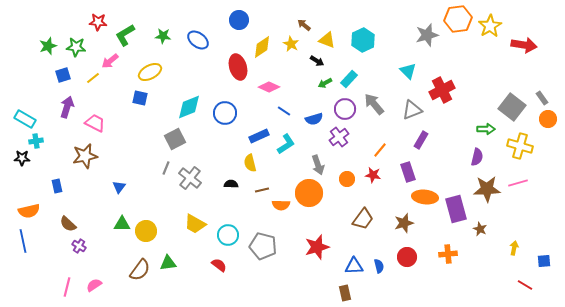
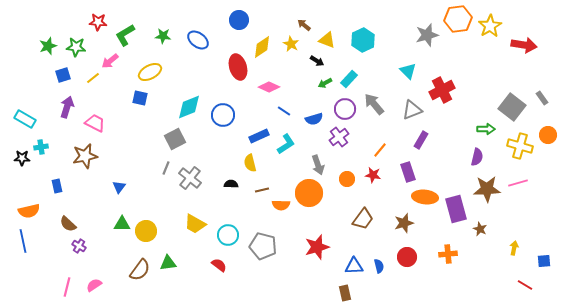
blue circle at (225, 113): moved 2 px left, 2 px down
orange circle at (548, 119): moved 16 px down
cyan cross at (36, 141): moved 5 px right, 6 px down
